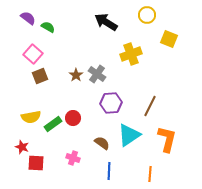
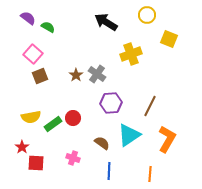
orange L-shape: rotated 16 degrees clockwise
red star: rotated 16 degrees clockwise
